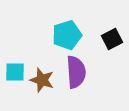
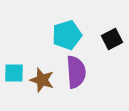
cyan square: moved 1 px left, 1 px down
